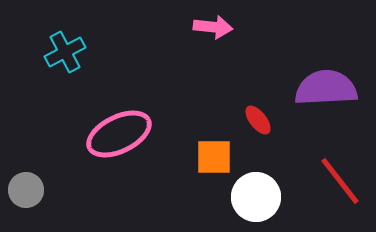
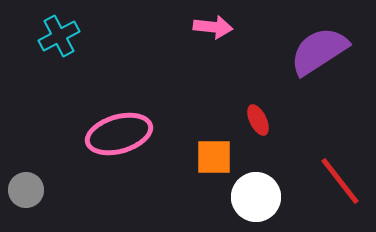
cyan cross: moved 6 px left, 16 px up
purple semicircle: moved 7 px left, 37 px up; rotated 30 degrees counterclockwise
red ellipse: rotated 12 degrees clockwise
pink ellipse: rotated 10 degrees clockwise
